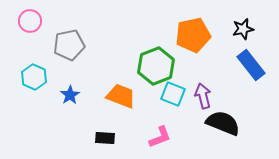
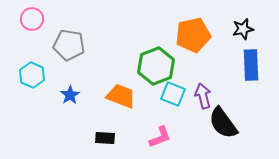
pink circle: moved 2 px right, 2 px up
gray pentagon: rotated 20 degrees clockwise
blue rectangle: rotated 36 degrees clockwise
cyan hexagon: moved 2 px left, 2 px up
black semicircle: rotated 148 degrees counterclockwise
